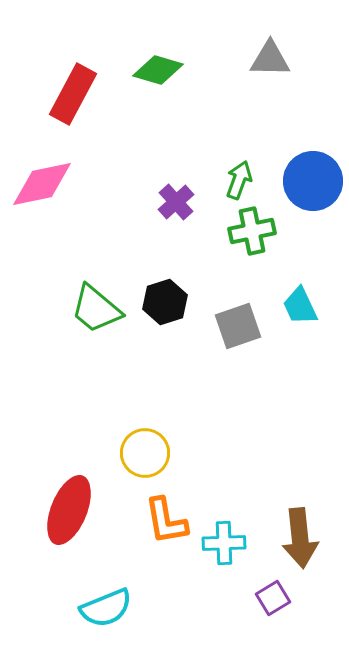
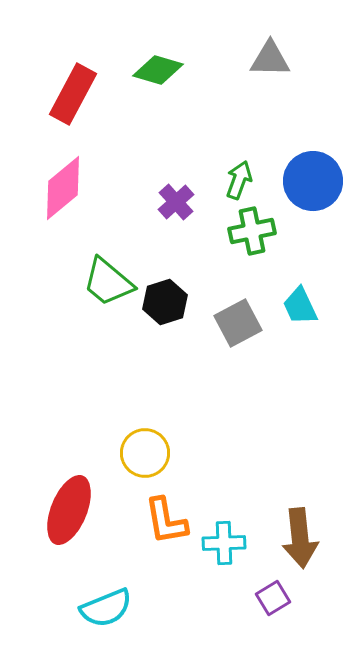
pink diamond: moved 21 px right, 4 px down; rotated 28 degrees counterclockwise
green trapezoid: moved 12 px right, 27 px up
gray square: moved 3 px up; rotated 9 degrees counterclockwise
